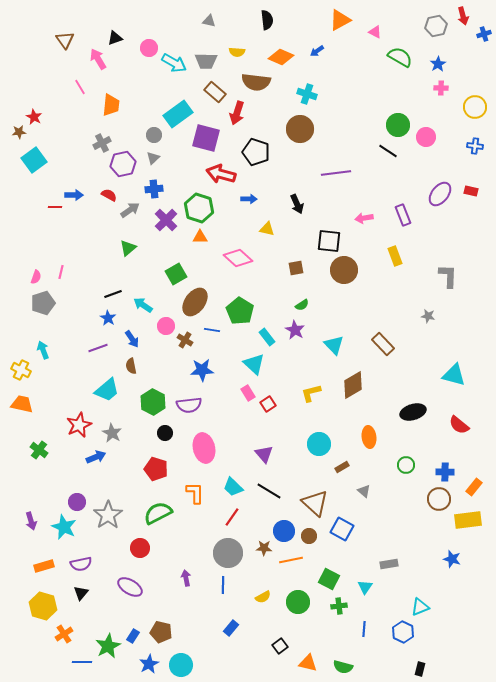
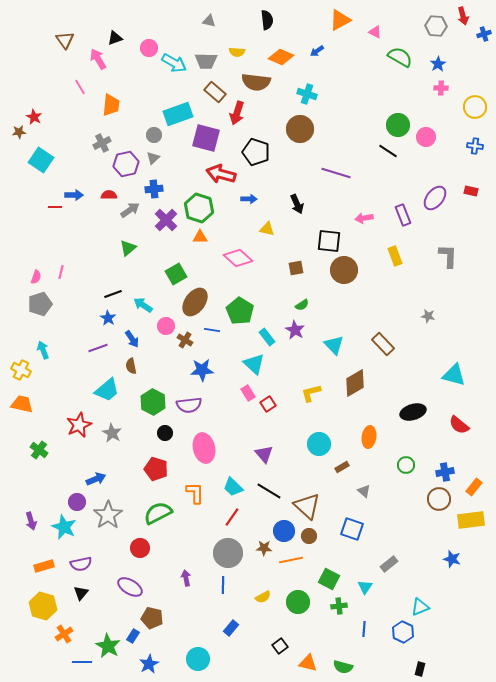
gray hexagon at (436, 26): rotated 15 degrees clockwise
cyan rectangle at (178, 114): rotated 16 degrees clockwise
cyan square at (34, 160): moved 7 px right; rotated 20 degrees counterclockwise
purple hexagon at (123, 164): moved 3 px right
purple line at (336, 173): rotated 24 degrees clockwise
purple ellipse at (440, 194): moved 5 px left, 4 px down
red semicircle at (109, 195): rotated 28 degrees counterclockwise
gray L-shape at (448, 276): moved 20 px up
gray pentagon at (43, 303): moved 3 px left, 1 px down
brown diamond at (353, 385): moved 2 px right, 2 px up
orange ellipse at (369, 437): rotated 15 degrees clockwise
blue arrow at (96, 457): moved 22 px down
blue cross at (445, 472): rotated 12 degrees counterclockwise
brown triangle at (315, 503): moved 8 px left, 3 px down
yellow rectangle at (468, 520): moved 3 px right
blue square at (342, 529): moved 10 px right; rotated 10 degrees counterclockwise
gray rectangle at (389, 564): rotated 30 degrees counterclockwise
brown pentagon at (161, 632): moved 9 px left, 14 px up
green star at (108, 646): rotated 15 degrees counterclockwise
cyan circle at (181, 665): moved 17 px right, 6 px up
